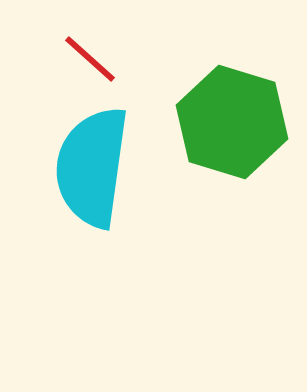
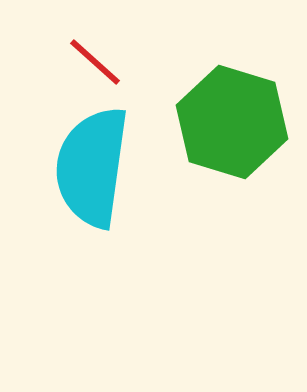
red line: moved 5 px right, 3 px down
